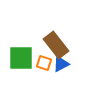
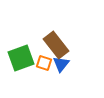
green square: rotated 20 degrees counterclockwise
blue triangle: rotated 24 degrees counterclockwise
